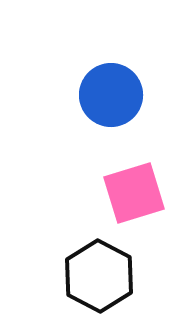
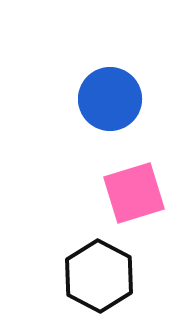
blue circle: moved 1 px left, 4 px down
